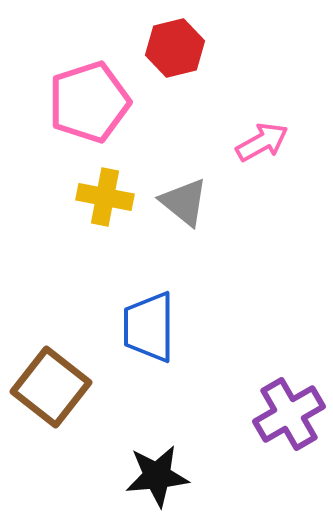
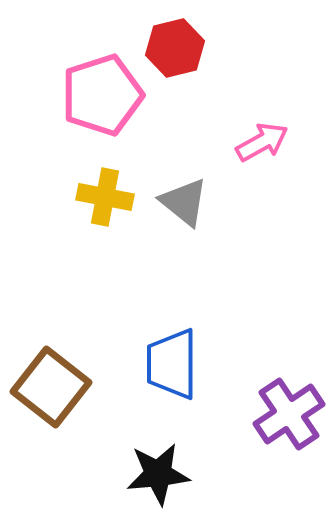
pink pentagon: moved 13 px right, 7 px up
blue trapezoid: moved 23 px right, 37 px down
purple cross: rotated 4 degrees counterclockwise
black star: moved 1 px right, 2 px up
